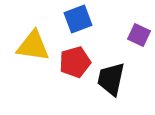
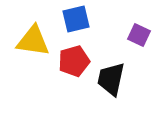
blue square: moved 2 px left; rotated 8 degrees clockwise
yellow triangle: moved 5 px up
red pentagon: moved 1 px left, 1 px up
